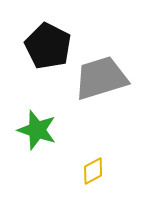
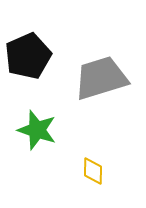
black pentagon: moved 20 px left, 10 px down; rotated 21 degrees clockwise
yellow diamond: rotated 60 degrees counterclockwise
